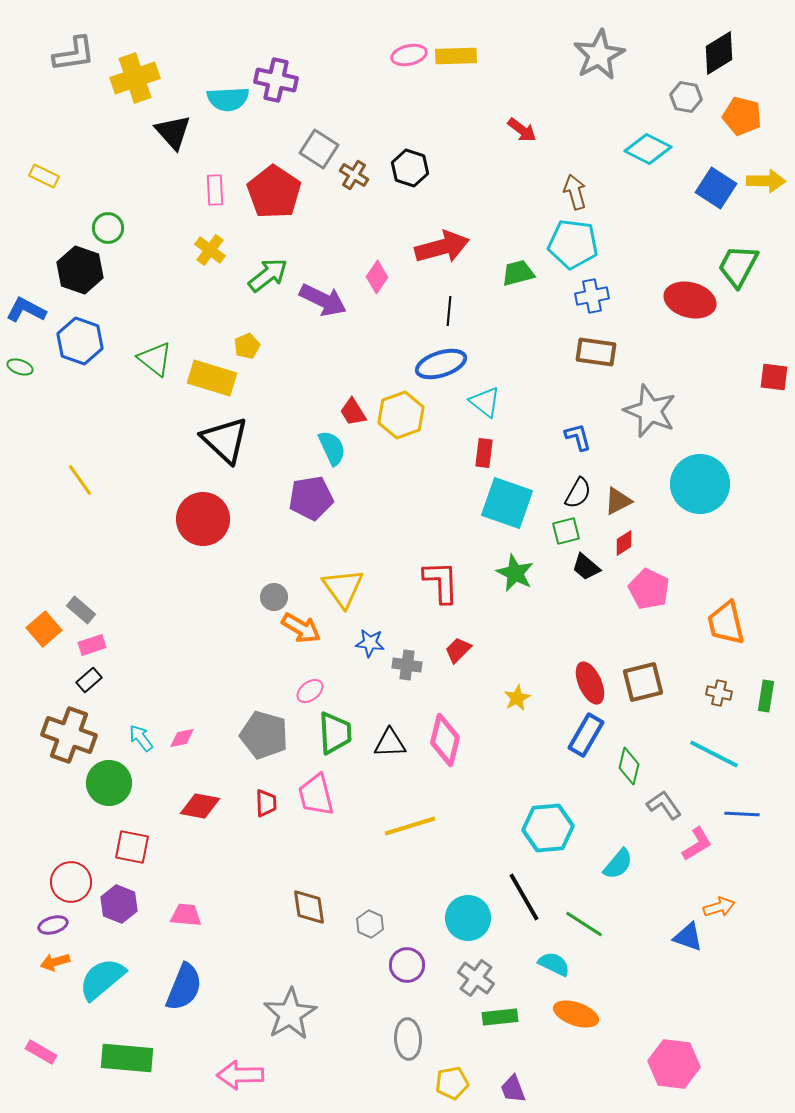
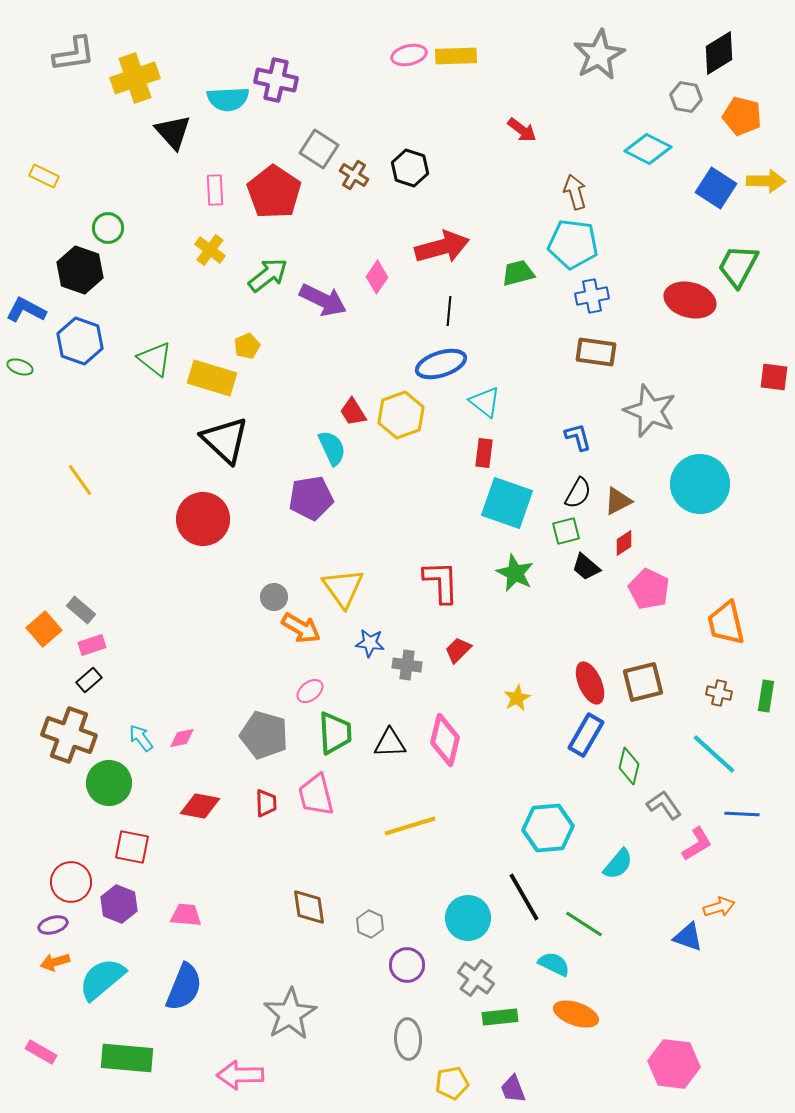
cyan line at (714, 754): rotated 15 degrees clockwise
